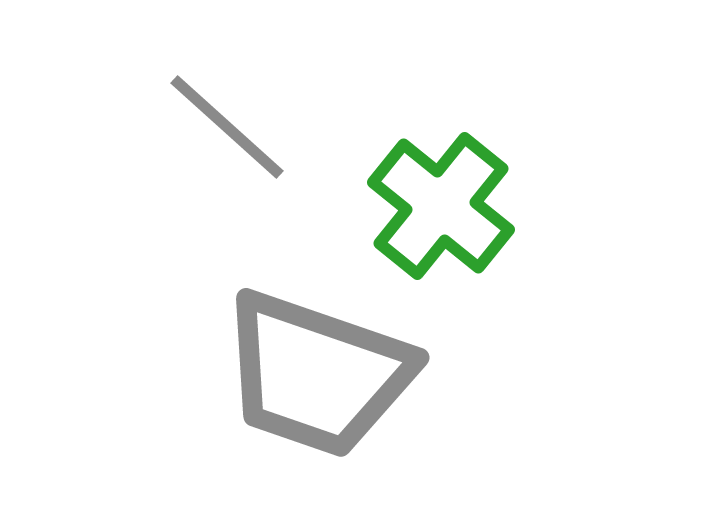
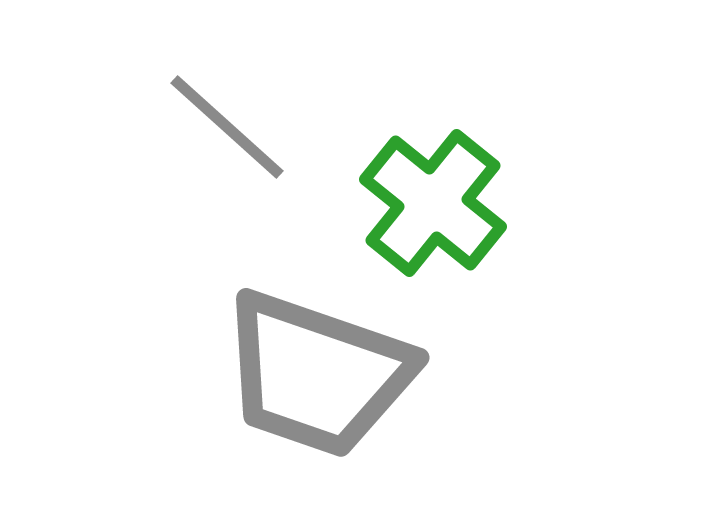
green cross: moved 8 px left, 3 px up
